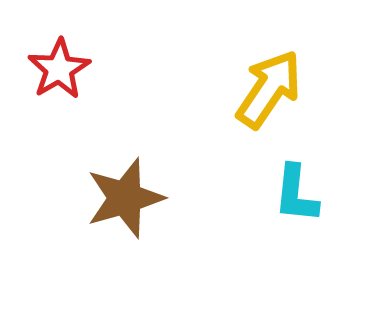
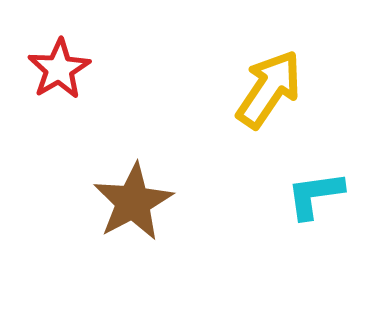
cyan L-shape: moved 19 px right, 1 px down; rotated 76 degrees clockwise
brown star: moved 8 px right, 4 px down; rotated 12 degrees counterclockwise
